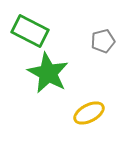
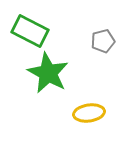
yellow ellipse: rotated 20 degrees clockwise
